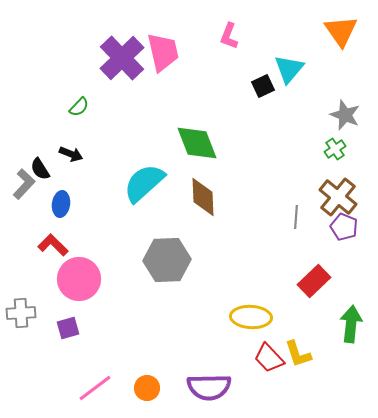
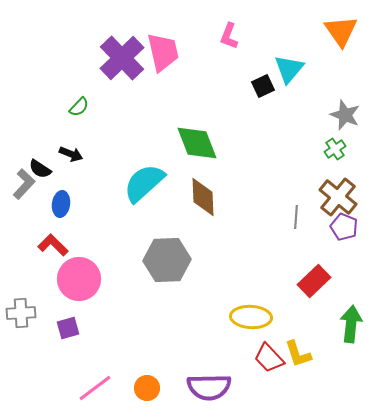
black semicircle: rotated 25 degrees counterclockwise
